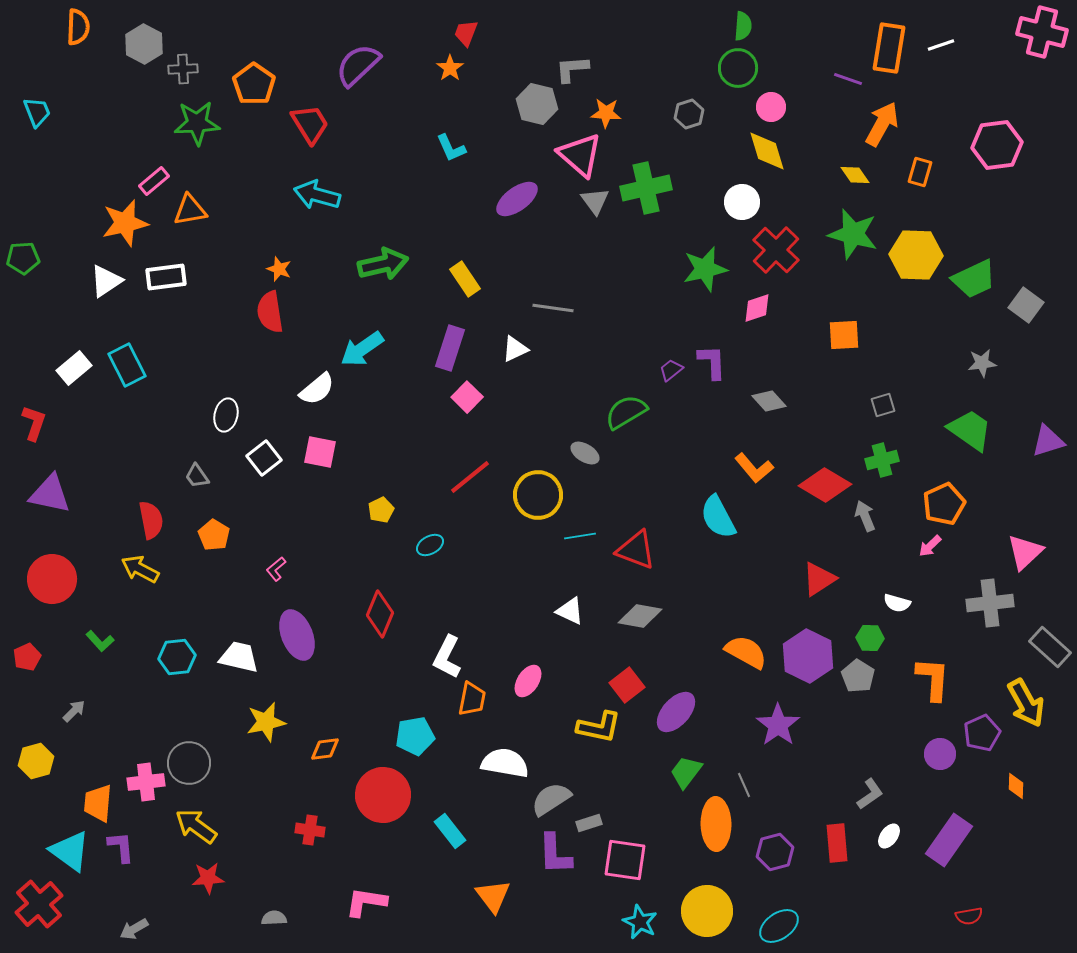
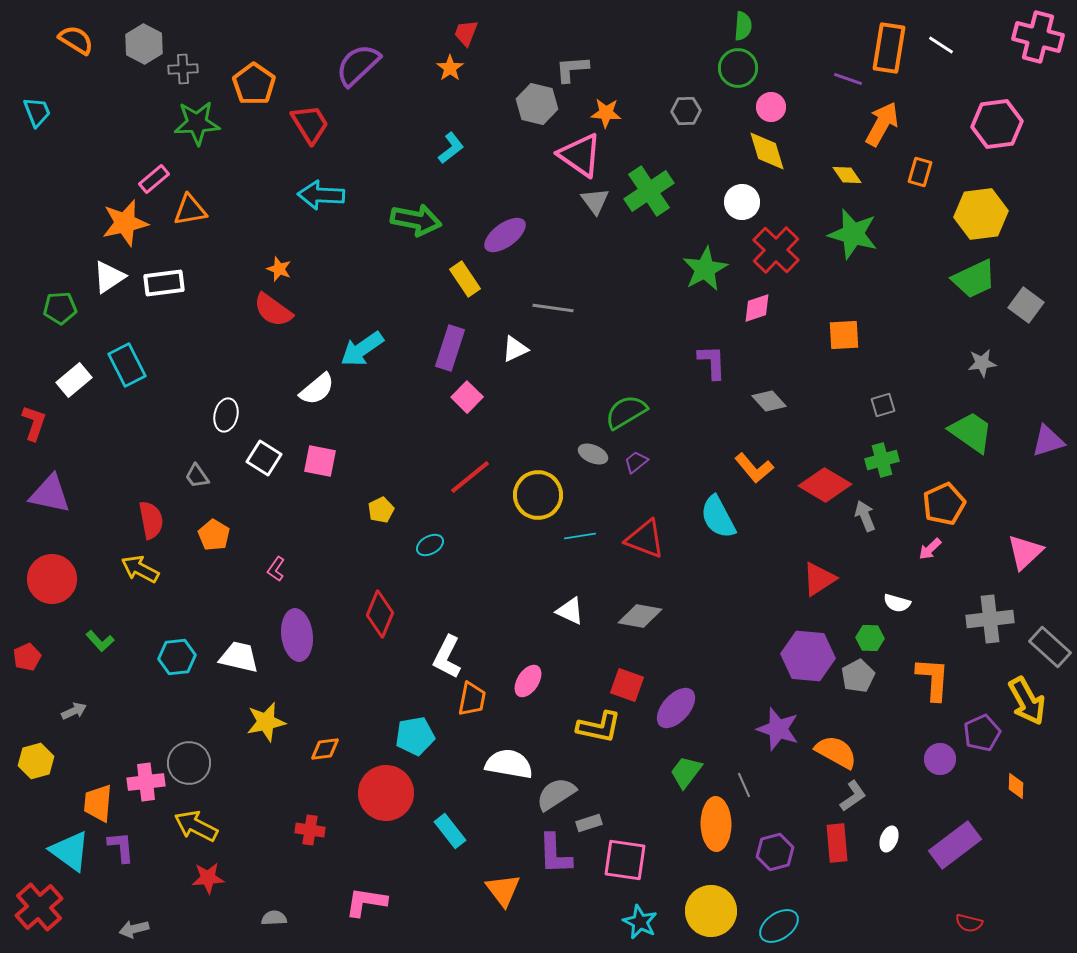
orange semicircle at (78, 27): moved 2 px left, 13 px down; rotated 60 degrees counterclockwise
pink cross at (1042, 32): moved 4 px left, 5 px down
white line at (941, 45): rotated 52 degrees clockwise
gray hexagon at (689, 114): moved 3 px left, 3 px up; rotated 16 degrees clockwise
pink hexagon at (997, 145): moved 21 px up
cyan L-shape at (451, 148): rotated 104 degrees counterclockwise
pink triangle at (580, 155): rotated 6 degrees counterclockwise
yellow diamond at (855, 175): moved 8 px left
pink rectangle at (154, 181): moved 2 px up
green cross at (646, 188): moved 3 px right, 3 px down; rotated 21 degrees counterclockwise
cyan arrow at (317, 195): moved 4 px right; rotated 12 degrees counterclockwise
purple ellipse at (517, 199): moved 12 px left, 36 px down
yellow hexagon at (916, 255): moved 65 px right, 41 px up; rotated 9 degrees counterclockwise
green pentagon at (23, 258): moved 37 px right, 50 px down
green arrow at (383, 264): moved 33 px right, 44 px up; rotated 24 degrees clockwise
green star at (705, 269): rotated 15 degrees counterclockwise
white rectangle at (166, 277): moved 2 px left, 6 px down
white triangle at (106, 281): moved 3 px right, 4 px up
red semicircle at (270, 312): moved 3 px right, 2 px up; rotated 45 degrees counterclockwise
white rectangle at (74, 368): moved 12 px down
purple trapezoid at (671, 370): moved 35 px left, 92 px down
green trapezoid at (970, 430): moved 1 px right, 2 px down
pink square at (320, 452): moved 9 px down
gray ellipse at (585, 453): moved 8 px right, 1 px down; rotated 8 degrees counterclockwise
white square at (264, 458): rotated 20 degrees counterclockwise
pink arrow at (930, 546): moved 3 px down
red triangle at (636, 550): moved 9 px right, 11 px up
pink L-shape at (276, 569): rotated 15 degrees counterclockwise
gray cross at (990, 603): moved 16 px down
purple ellipse at (297, 635): rotated 15 degrees clockwise
orange semicircle at (746, 652): moved 90 px right, 100 px down
purple hexagon at (808, 656): rotated 21 degrees counterclockwise
gray pentagon at (858, 676): rotated 12 degrees clockwise
red square at (627, 685): rotated 32 degrees counterclockwise
yellow arrow at (1026, 703): moved 1 px right, 2 px up
gray arrow at (74, 711): rotated 20 degrees clockwise
purple ellipse at (676, 712): moved 4 px up
purple star at (778, 725): moved 4 px down; rotated 18 degrees counterclockwise
purple circle at (940, 754): moved 5 px down
white semicircle at (505, 763): moved 4 px right, 1 px down
gray L-shape at (870, 794): moved 17 px left, 2 px down
red circle at (383, 795): moved 3 px right, 2 px up
gray semicircle at (551, 799): moved 5 px right, 5 px up
yellow arrow at (196, 826): rotated 9 degrees counterclockwise
white ellipse at (889, 836): moved 3 px down; rotated 15 degrees counterclockwise
purple rectangle at (949, 840): moved 6 px right, 5 px down; rotated 18 degrees clockwise
orange triangle at (493, 896): moved 10 px right, 6 px up
red cross at (39, 904): moved 3 px down
yellow circle at (707, 911): moved 4 px right
red semicircle at (969, 916): moved 7 px down; rotated 24 degrees clockwise
gray arrow at (134, 929): rotated 16 degrees clockwise
